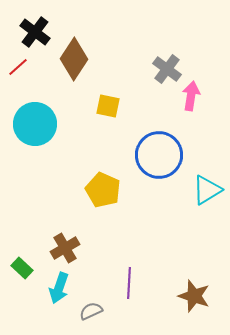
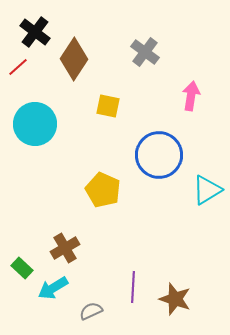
gray cross: moved 22 px left, 17 px up
purple line: moved 4 px right, 4 px down
cyan arrow: moved 6 px left; rotated 40 degrees clockwise
brown star: moved 19 px left, 3 px down
